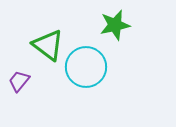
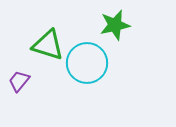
green triangle: rotated 20 degrees counterclockwise
cyan circle: moved 1 px right, 4 px up
